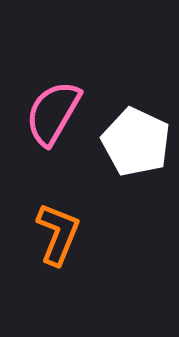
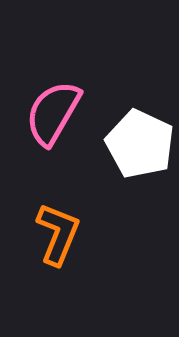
white pentagon: moved 4 px right, 2 px down
